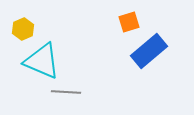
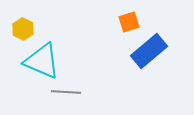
yellow hexagon: rotated 10 degrees counterclockwise
